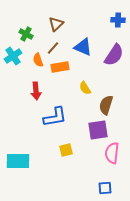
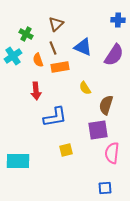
brown line: rotated 64 degrees counterclockwise
